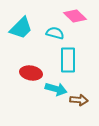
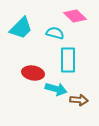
red ellipse: moved 2 px right
